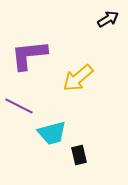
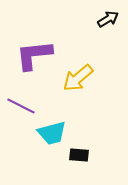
purple L-shape: moved 5 px right
purple line: moved 2 px right
black rectangle: rotated 72 degrees counterclockwise
